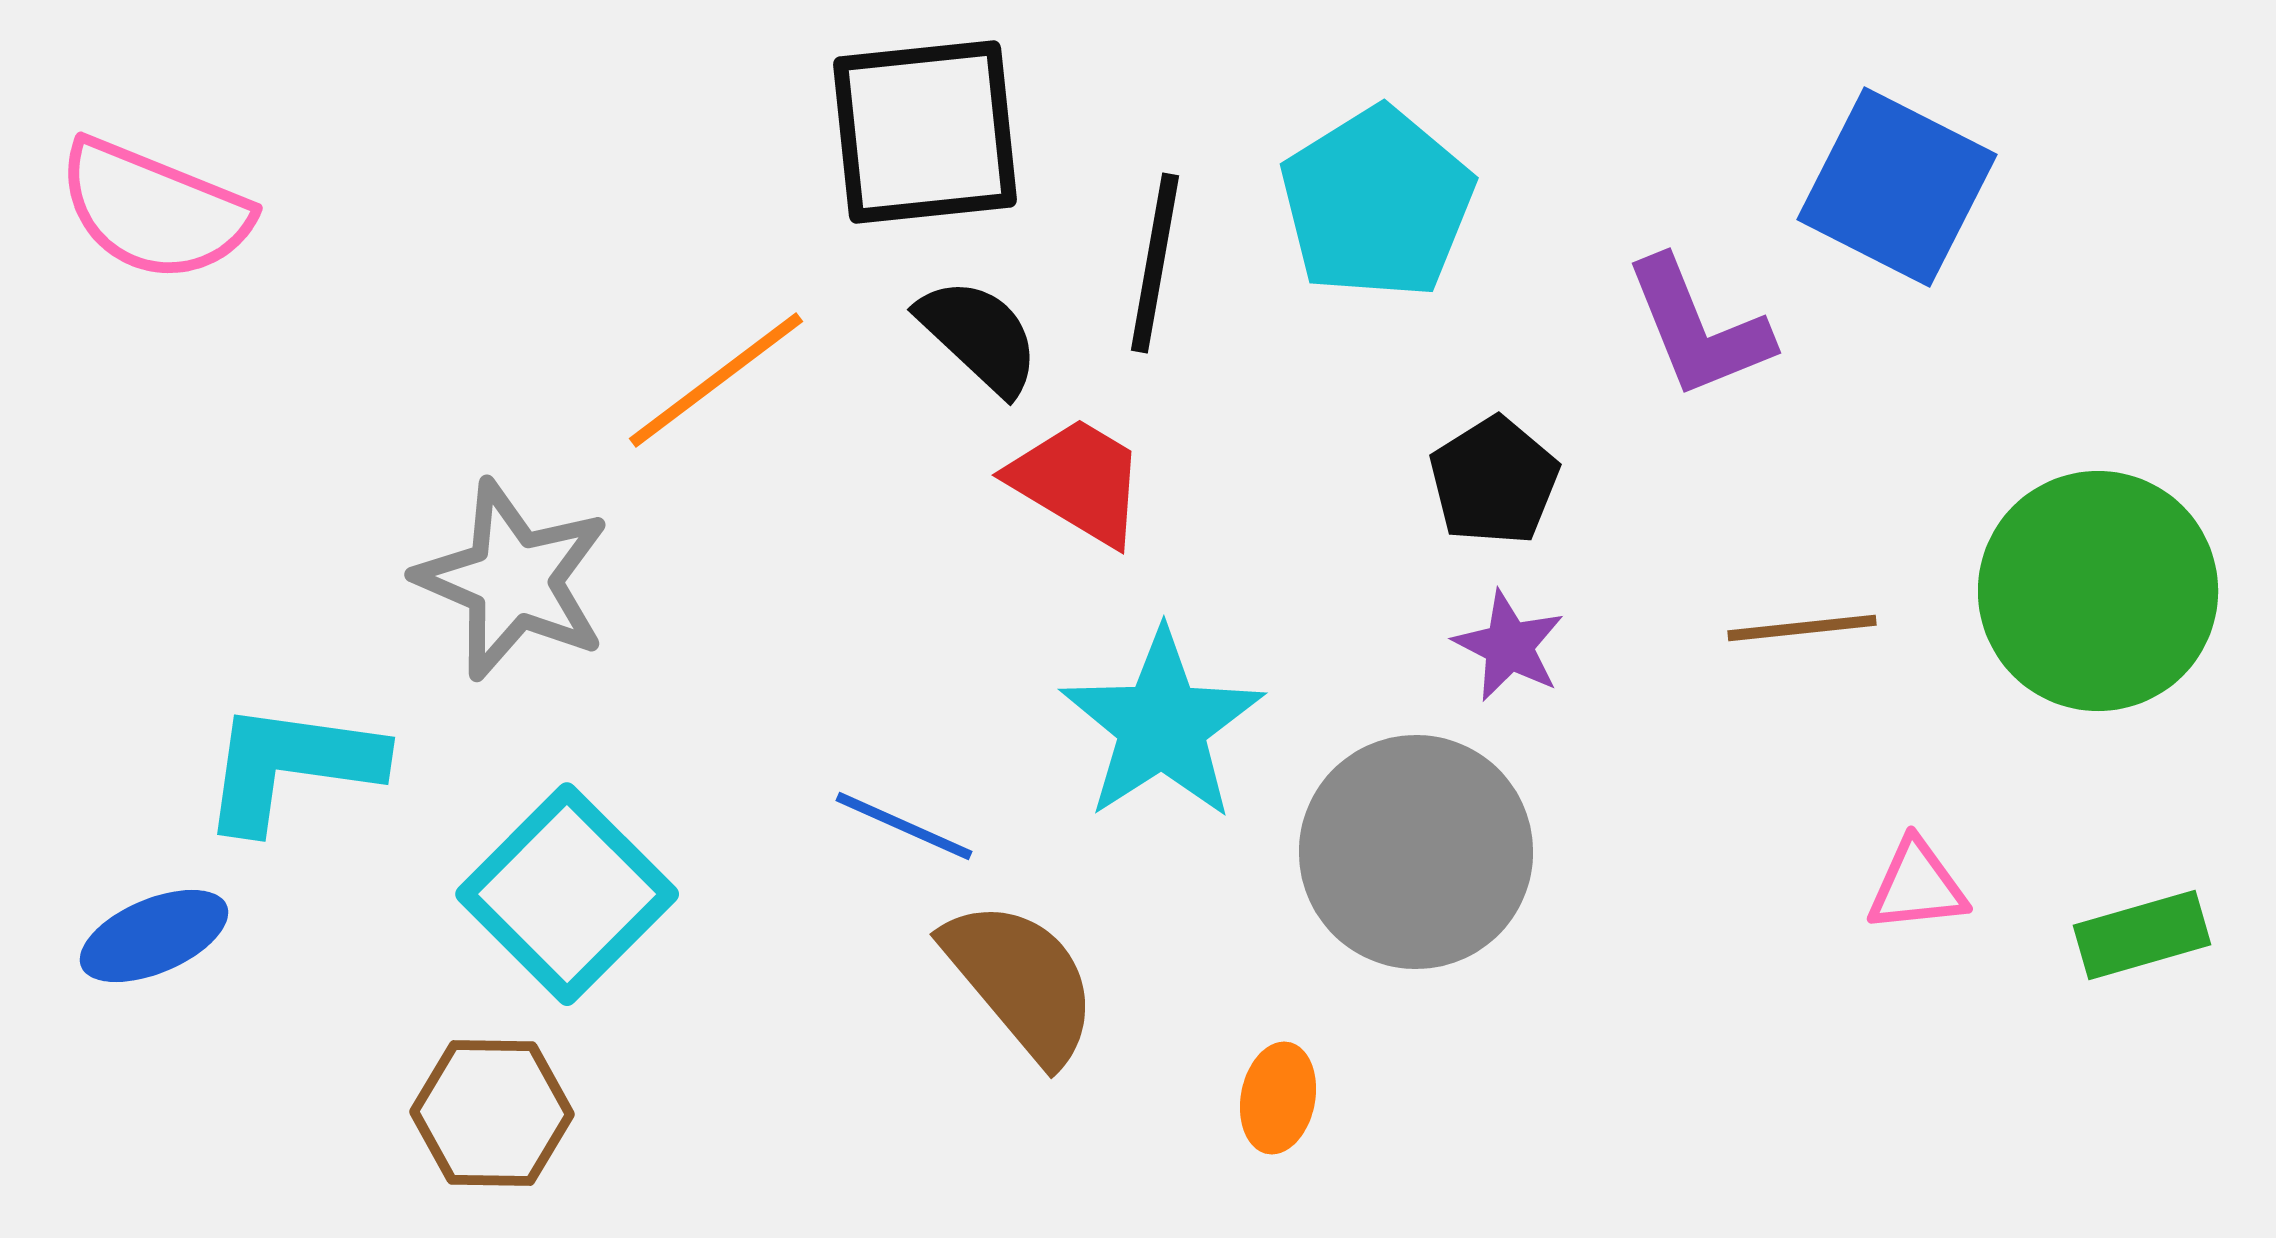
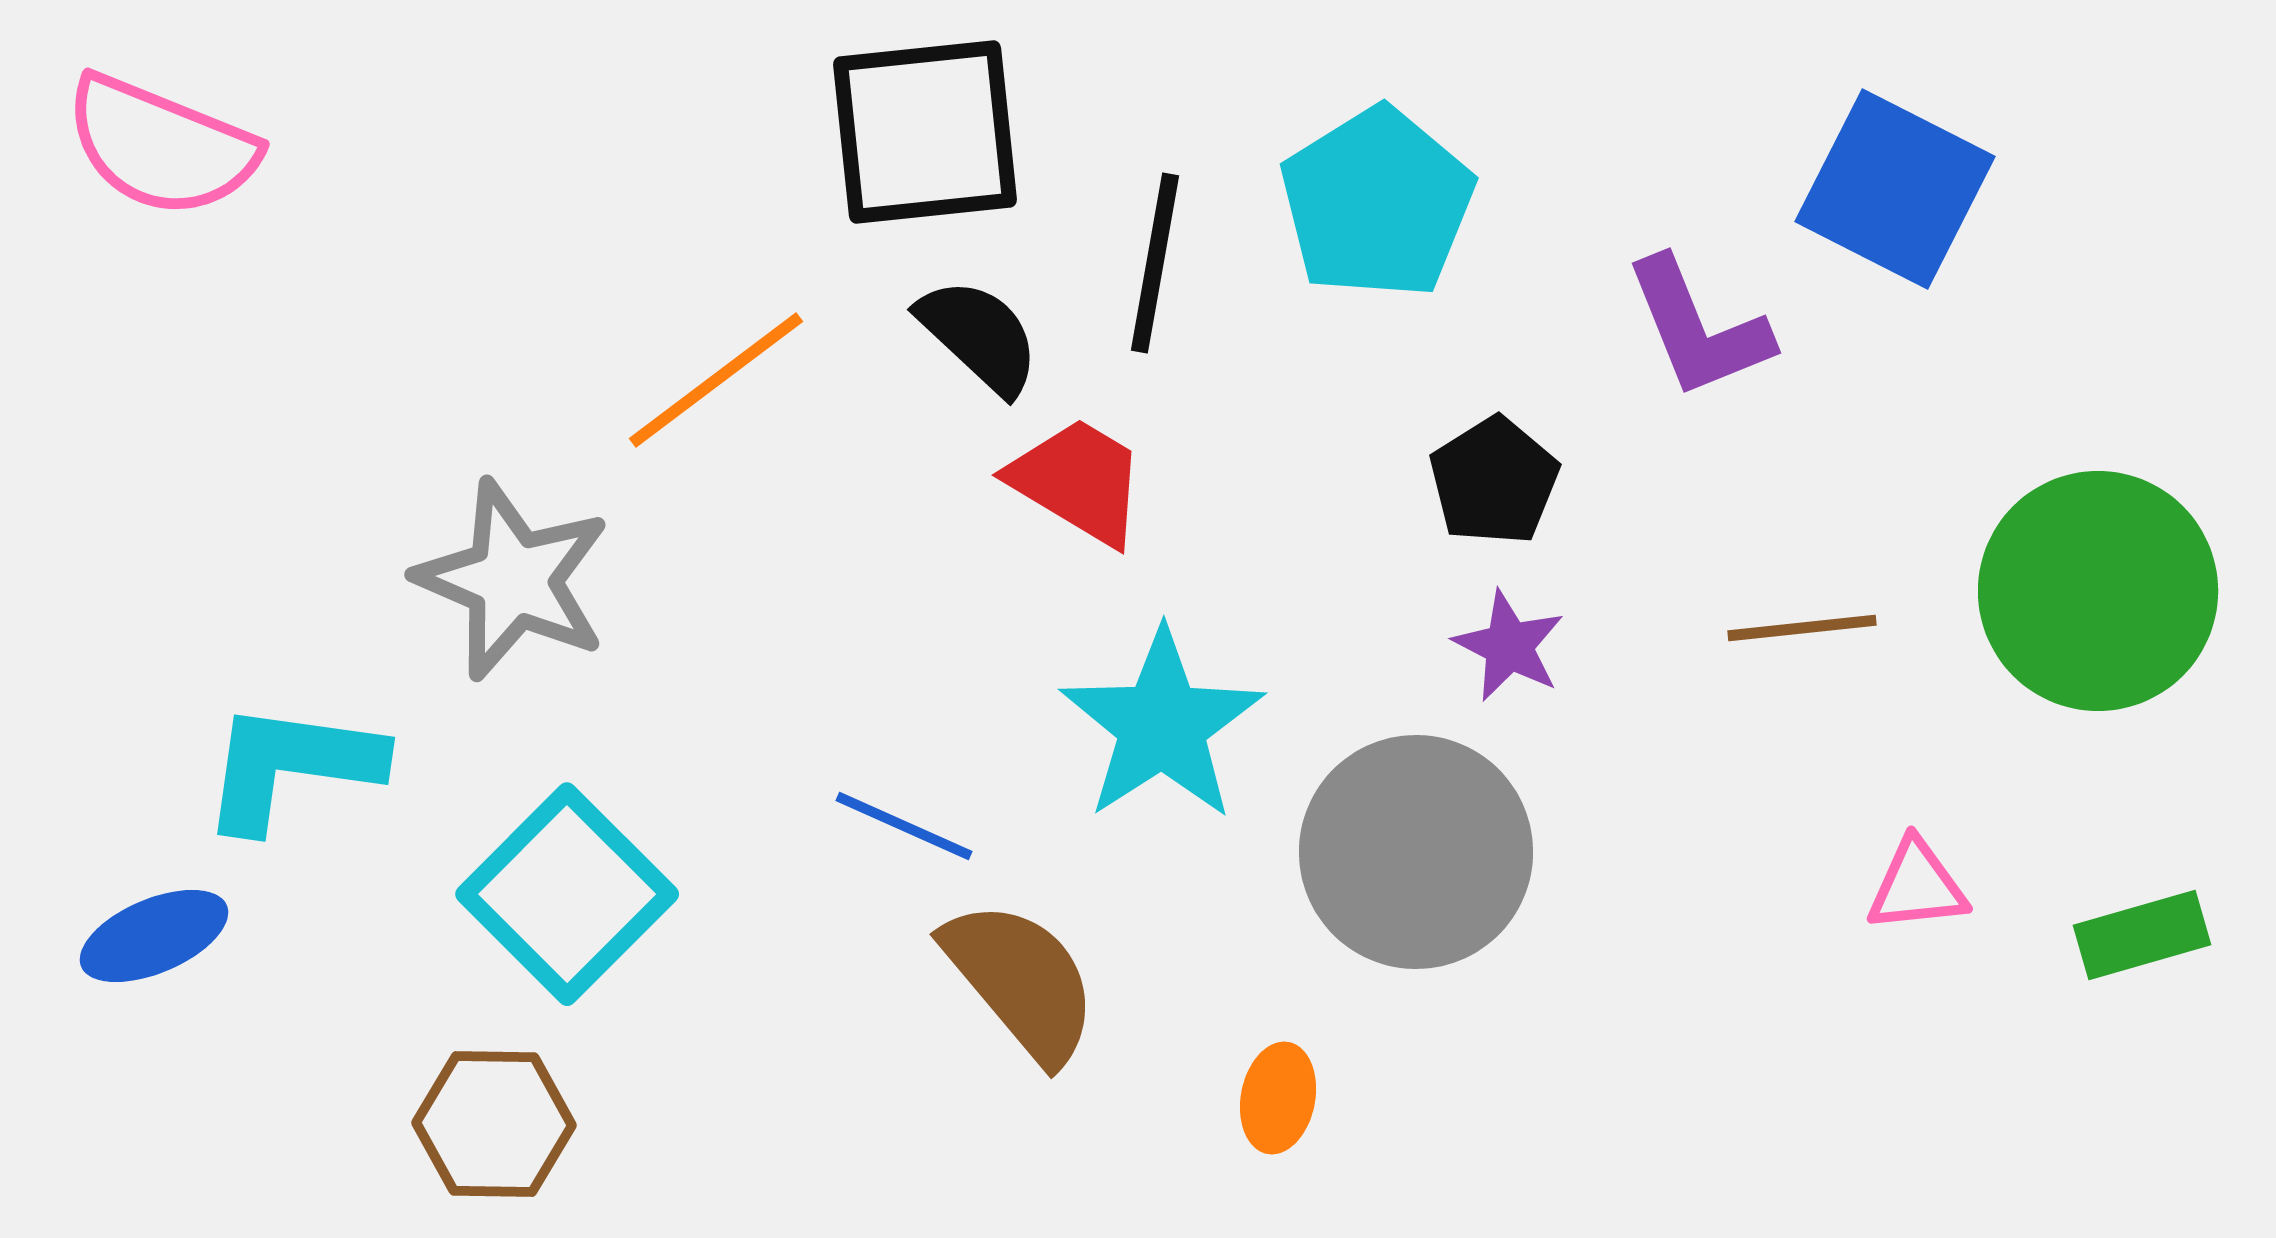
blue square: moved 2 px left, 2 px down
pink semicircle: moved 7 px right, 64 px up
brown hexagon: moved 2 px right, 11 px down
